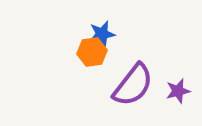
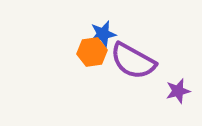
blue star: moved 1 px right
purple semicircle: moved 24 px up; rotated 81 degrees clockwise
